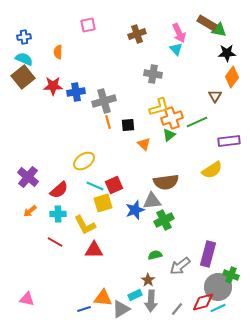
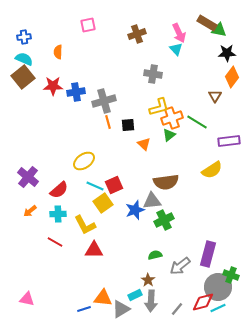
green line at (197, 122): rotated 55 degrees clockwise
yellow square at (103, 203): rotated 18 degrees counterclockwise
